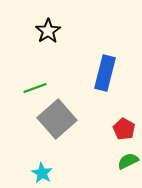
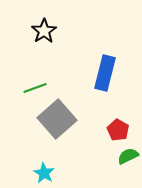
black star: moved 4 px left
red pentagon: moved 6 px left, 1 px down
green semicircle: moved 5 px up
cyan star: moved 2 px right
